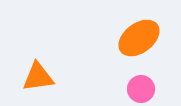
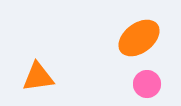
pink circle: moved 6 px right, 5 px up
